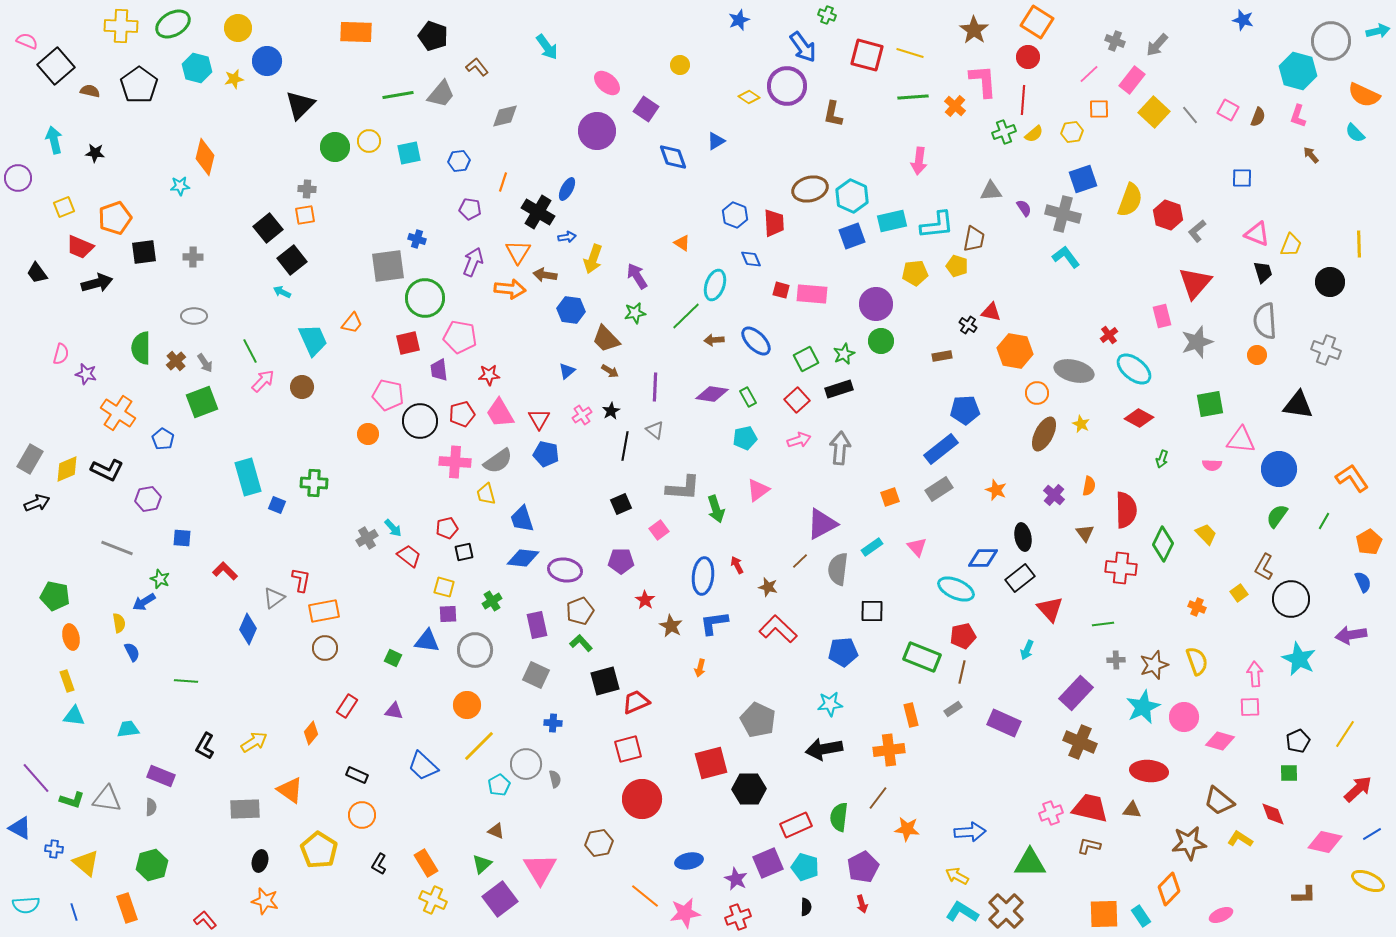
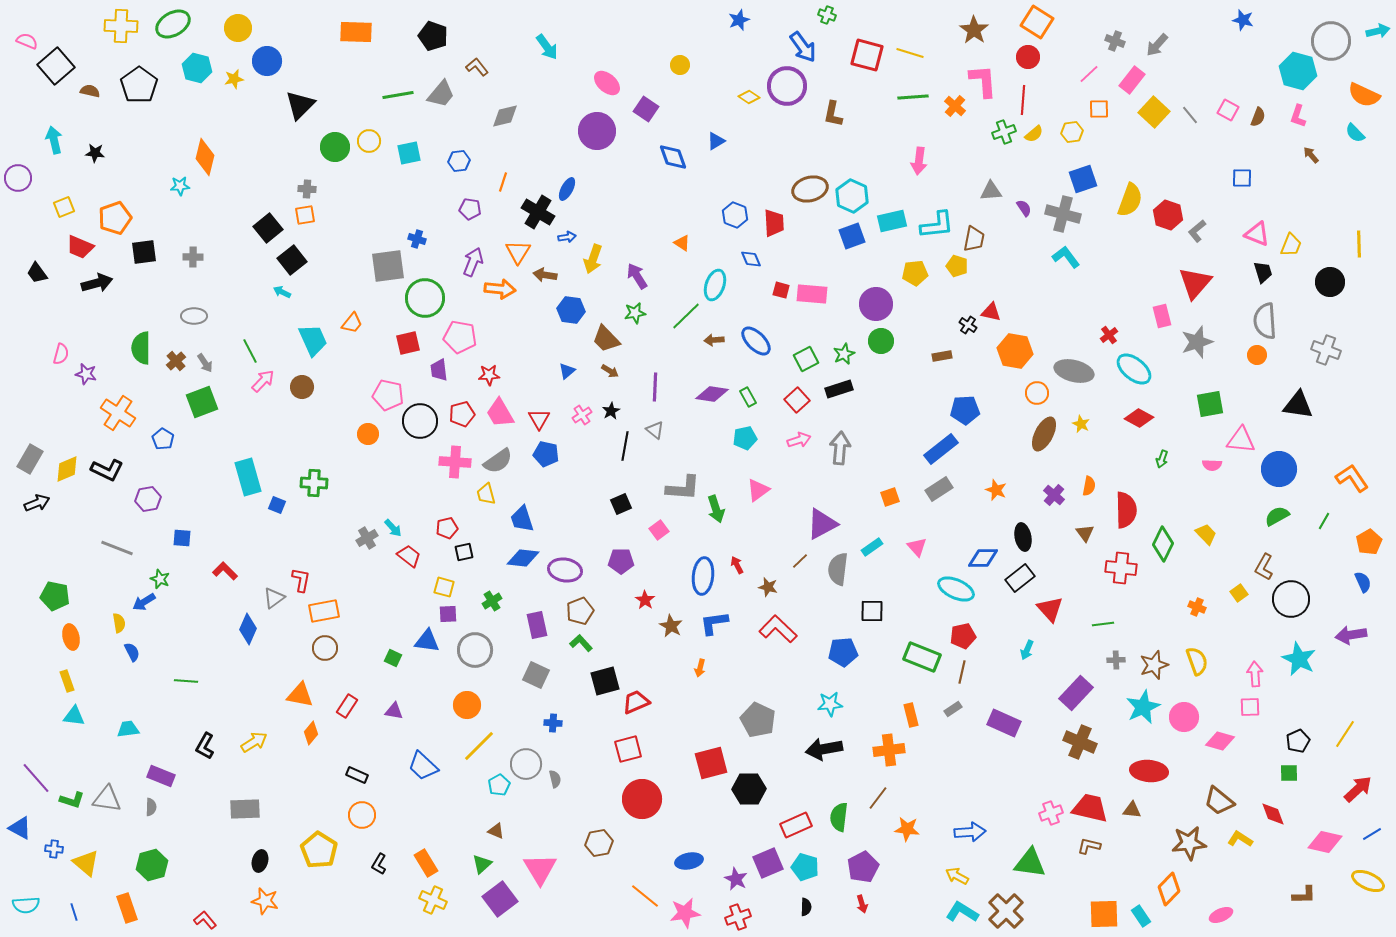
orange arrow at (510, 289): moved 10 px left
green semicircle at (1277, 516): rotated 25 degrees clockwise
orange triangle at (290, 790): moved 10 px right, 95 px up; rotated 24 degrees counterclockwise
green triangle at (1030, 863): rotated 8 degrees clockwise
